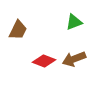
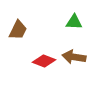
green triangle: rotated 24 degrees clockwise
brown arrow: moved 2 px up; rotated 30 degrees clockwise
